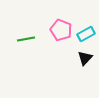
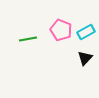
cyan rectangle: moved 2 px up
green line: moved 2 px right
